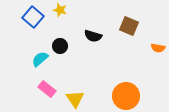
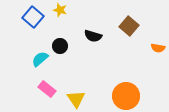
brown square: rotated 18 degrees clockwise
yellow triangle: moved 1 px right
